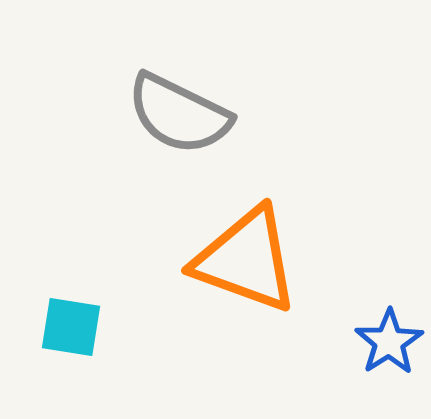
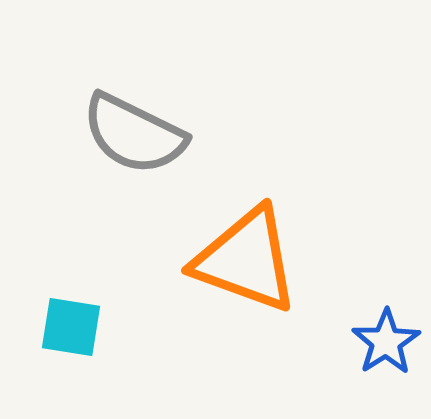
gray semicircle: moved 45 px left, 20 px down
blue star: moved 3 px left
